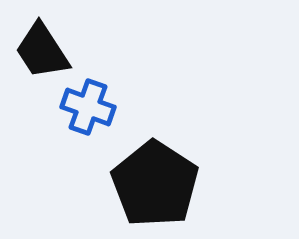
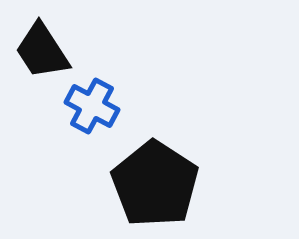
blue cross: moved 4 px right, 1 px up; rotated 8 degrees clockwise
